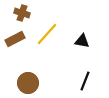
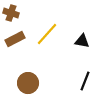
brown cross: moved 11 px left
